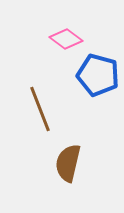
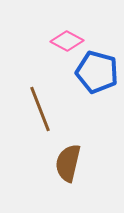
pink diamond: moved 1 px right, 2 px down; rotated 8 degrees counterclockwise
blue pentagon: moved 1 px left, 3 px up
